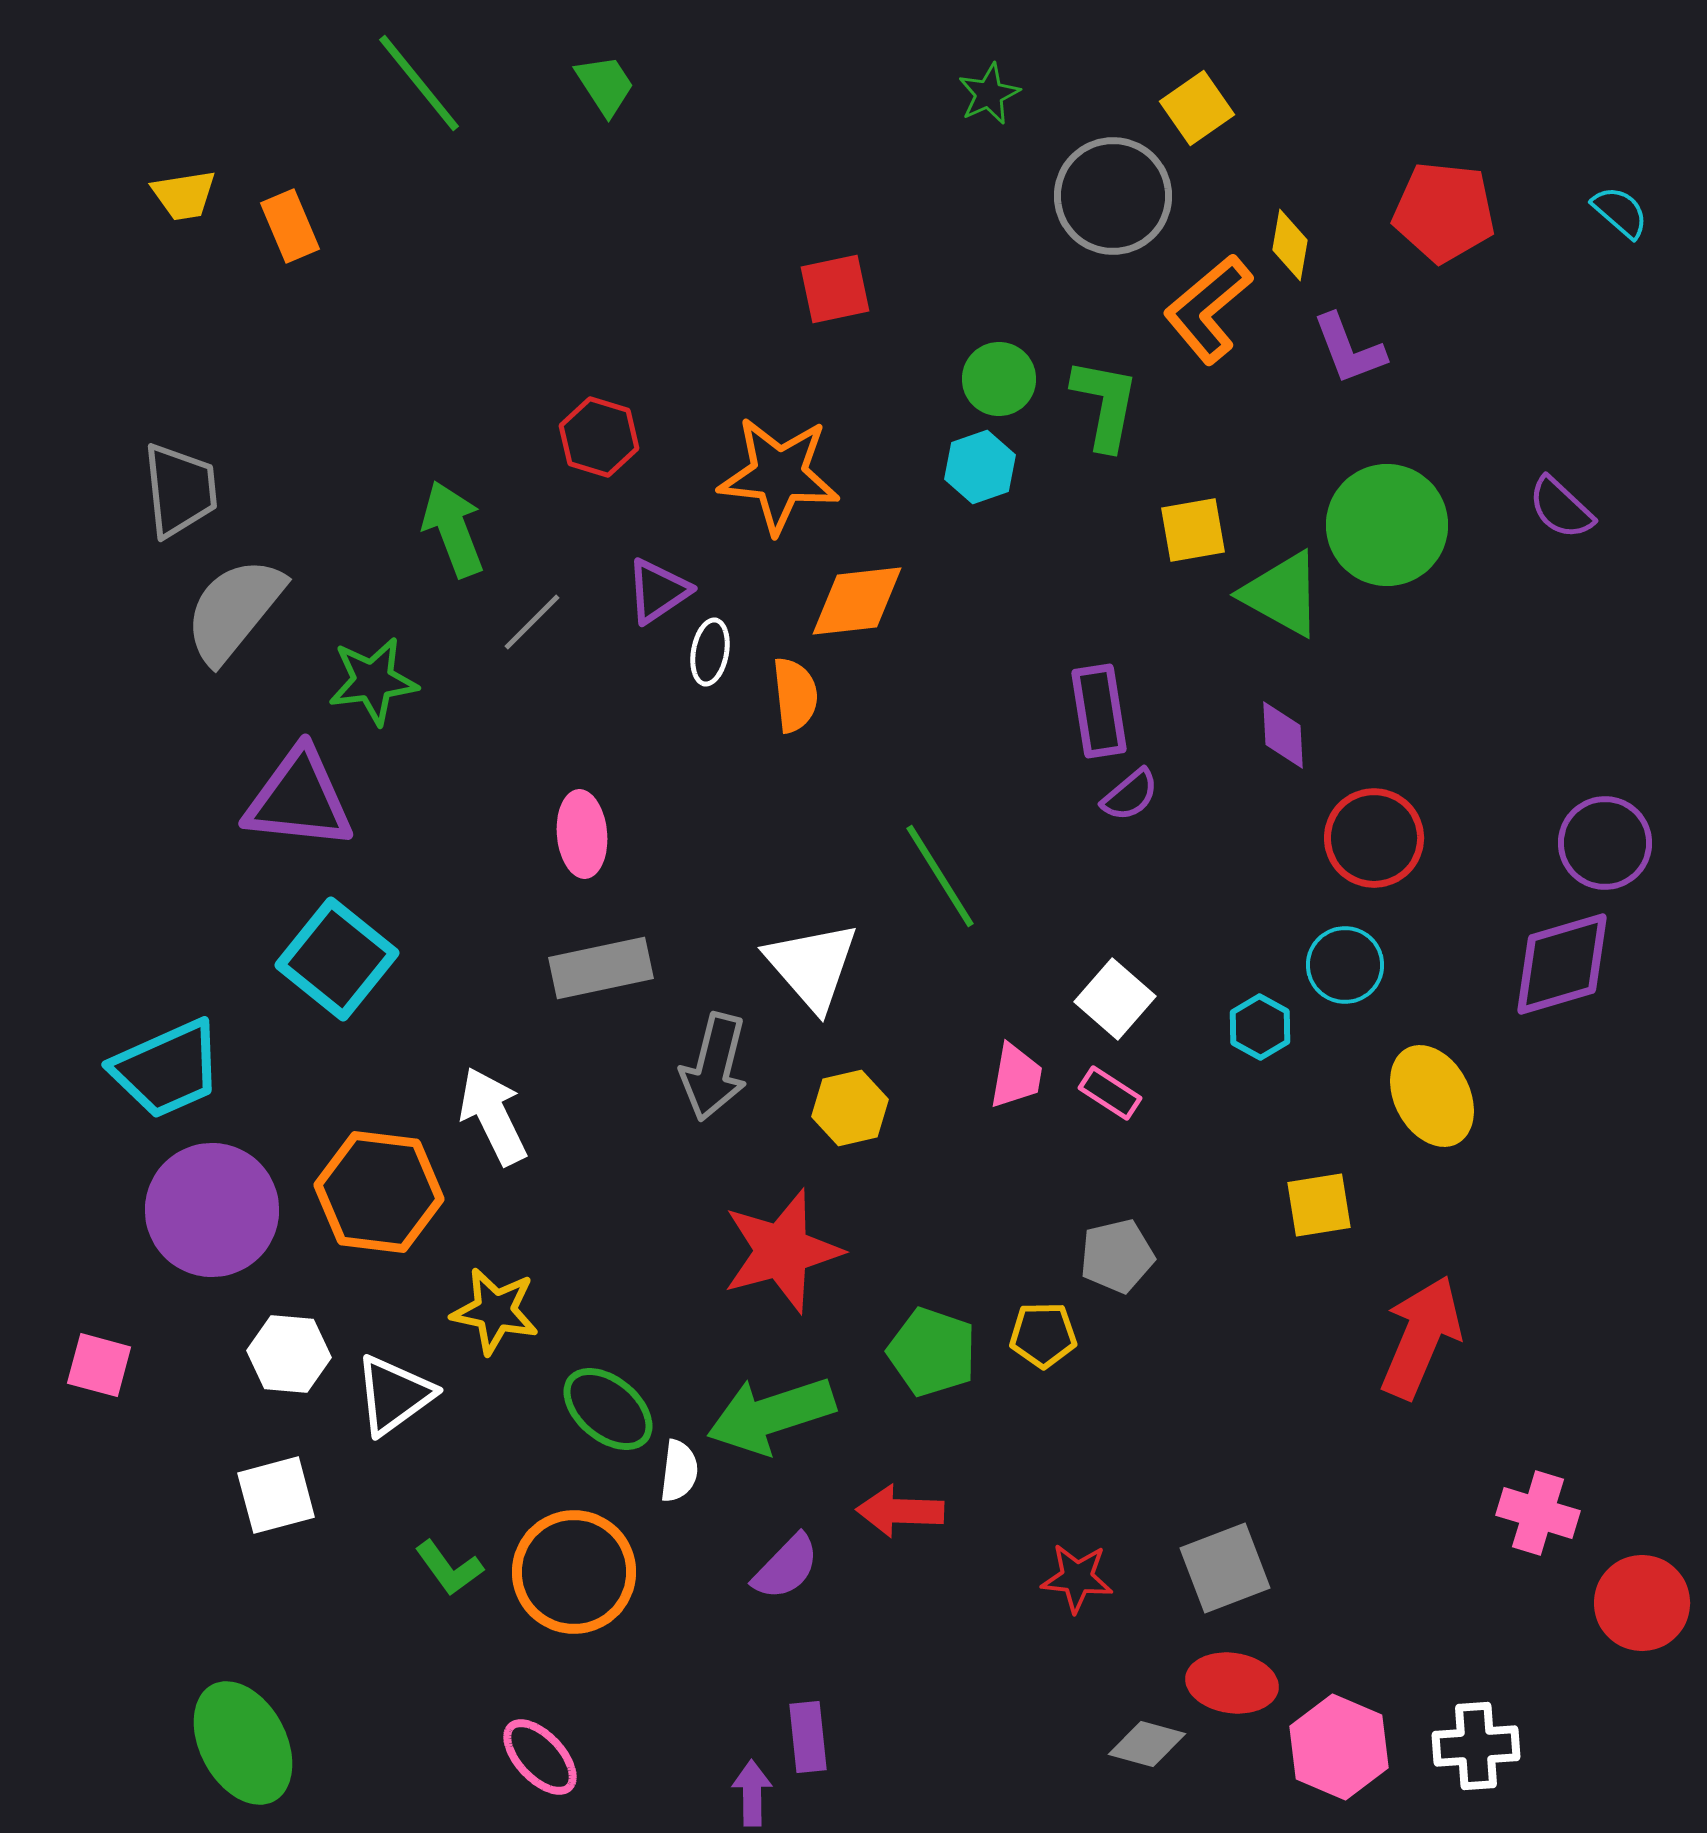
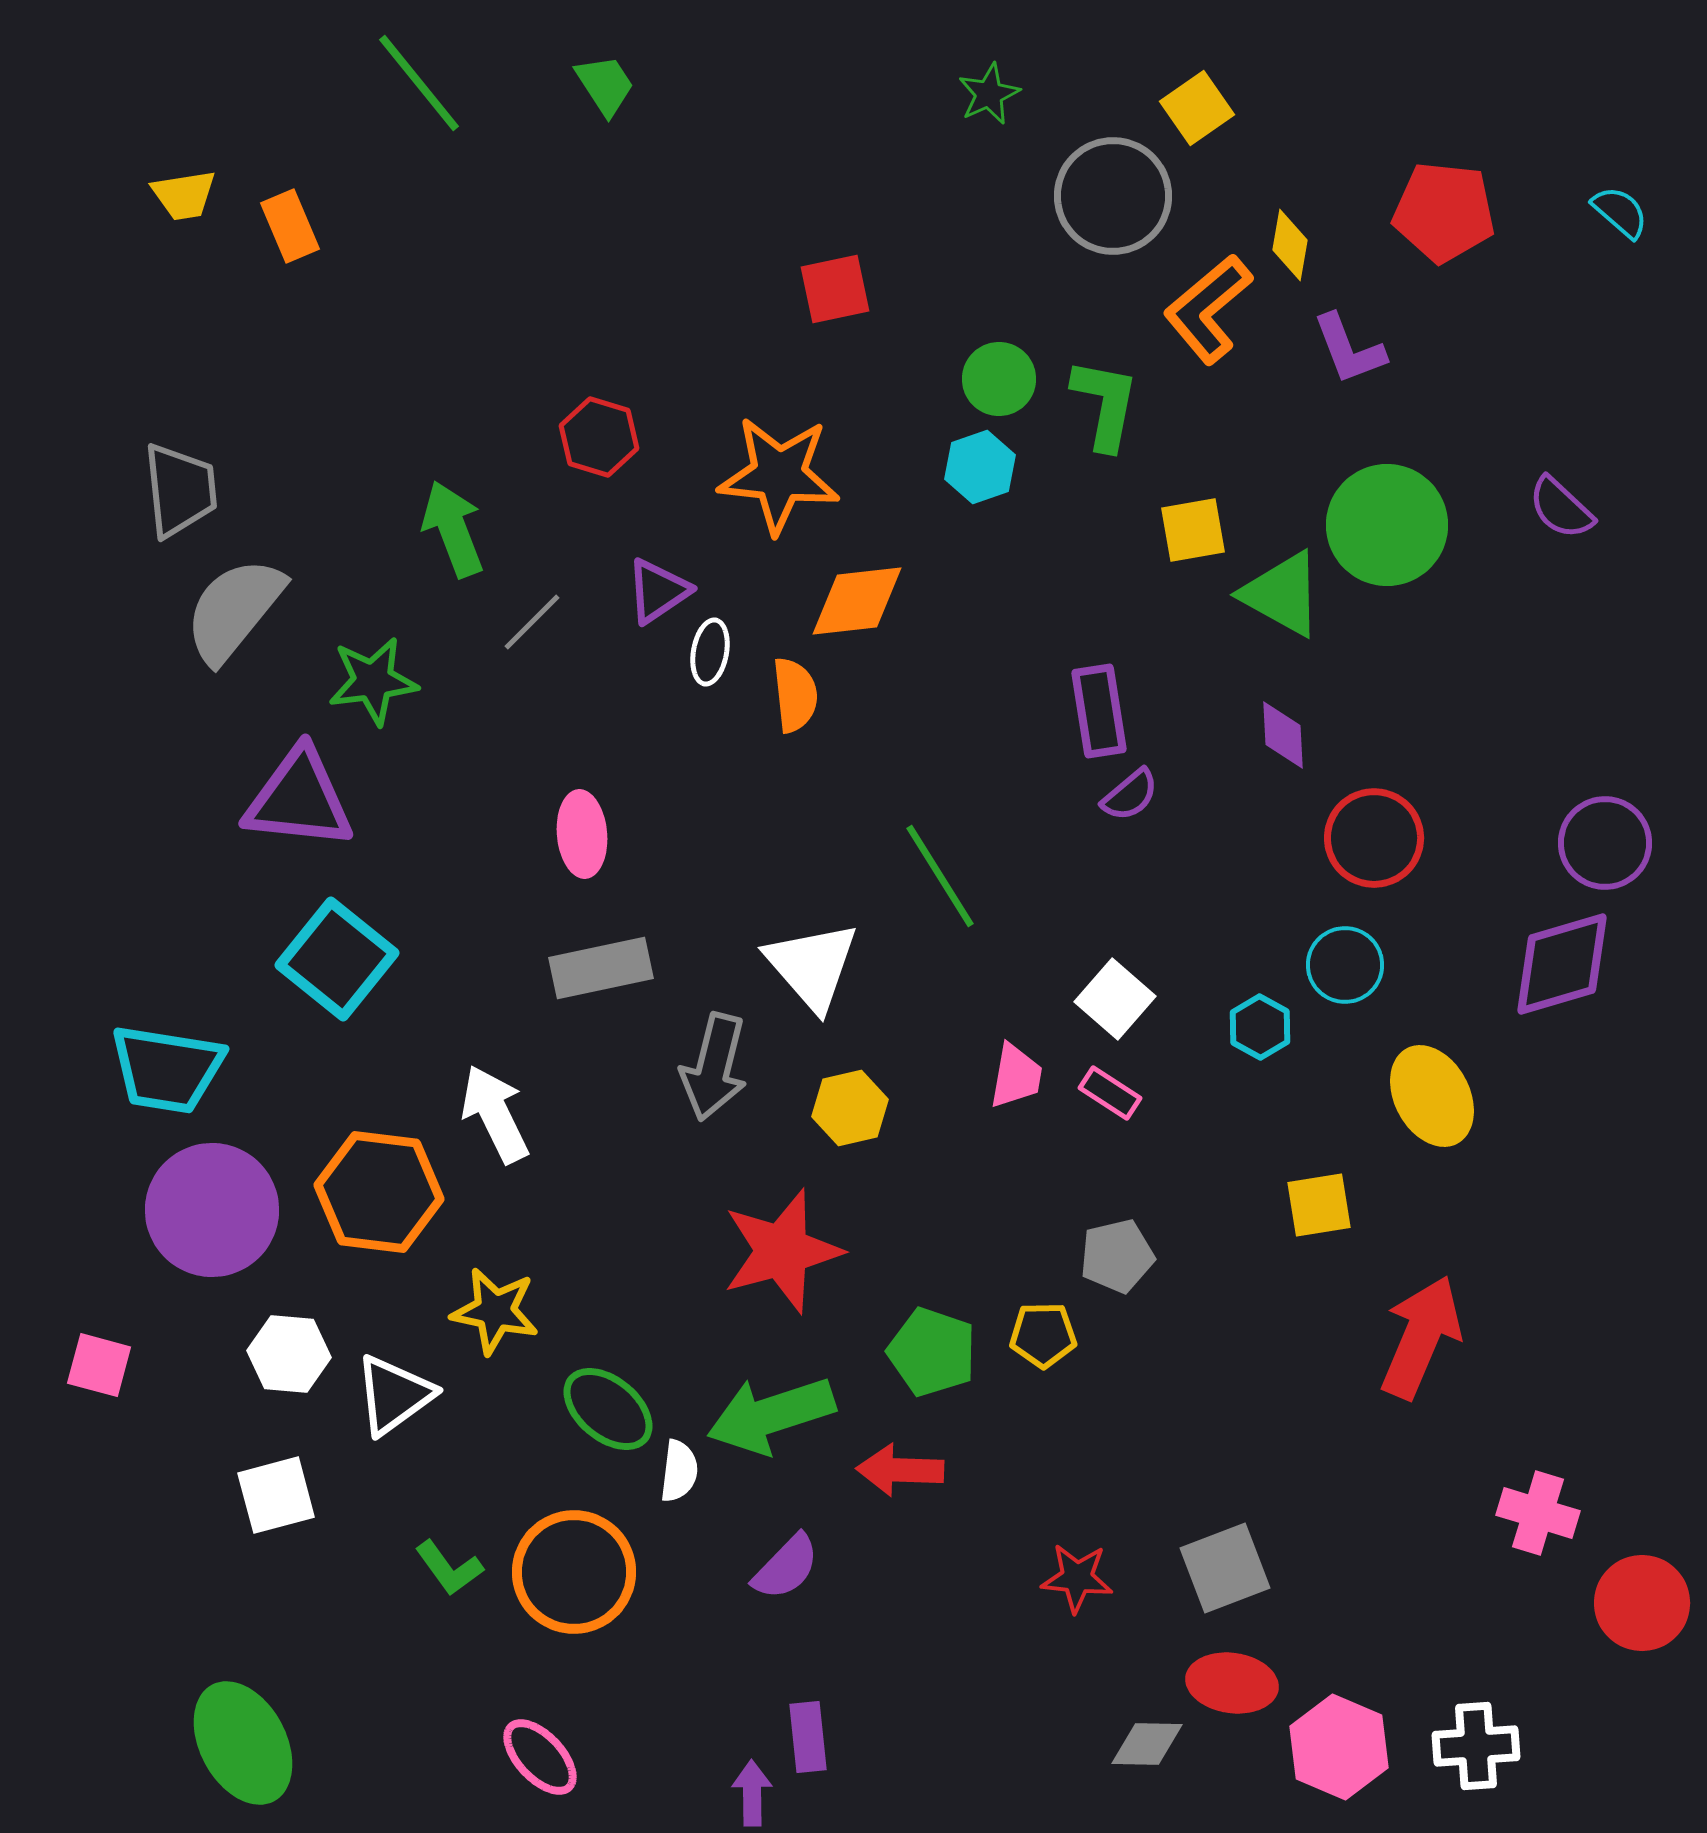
cyan trapezoid at (167, 1069): rotated 33 degrees clockwise
white arrow at (493, 1116): moved 2 px right, 2 px up
red arrow at (900, 1511): moved 41 px up
gray diamond at (1147, 1744): rotated 14 degrees counterclockwise
